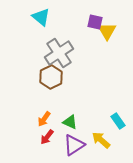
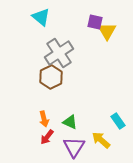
orange arrow: rotated 49 degrees counterclockwise
purple triangle: moved 2 px down; rotated 25 degrees counterclockwise
